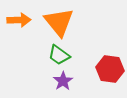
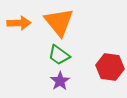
orange arrow: moved 3 px down
red hexagon: moved 2 px up
purple star: moved 3 px left
